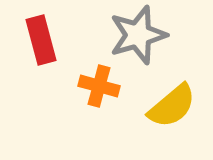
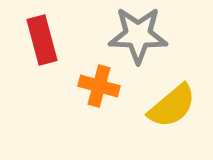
gray star: rotated 18 degrees clockwise
red rectangle: moved 1 px right
